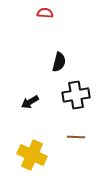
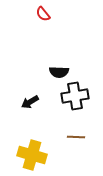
red semicircle: moved 2 px left, 1 px down; rotated 133 degrees counterclockwise
black semicircle: moved 10 px down; rotated 78 degrees clockwise
black cross: moved 1 px left, 1 px down
yellow cross: rotated 8 degrees counterclockwise
